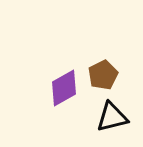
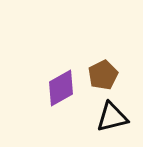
purple diamond: moved 3 px left
